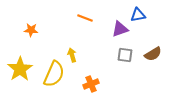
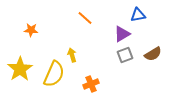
orange line: rotated 21 degrees clockwise
purple triangle: moved 2 px right, 5 px down; rotated 12 degrees counterclockwise
gray square: rotated 28 degrees counterclockwise
